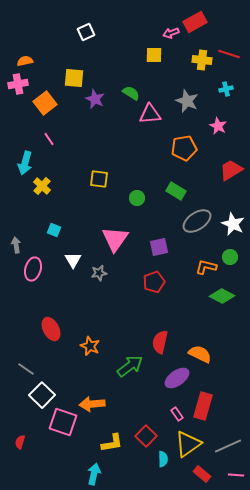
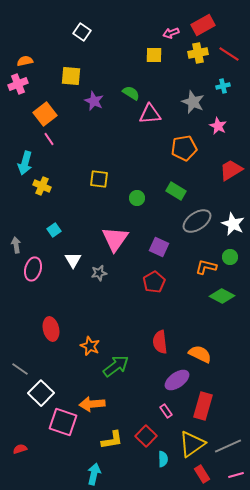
red rectangle at (195, 22): moved 8 px right, 3 px down
white square at (86, 32): moved 4 px left; rotated 30 degrees counterclockwise
red line at (229, 54): rotated 15 degrees clockwise
yellow cross at (202, 60): moved 4 px left, 7 px up; rotated 18 degrees counterclockwise
yellow square at (74, 78): moved 3 px left, 2 px up
pink cross at (18, 84): rotated 12 degrees counterclockwise
cyan cross at (226, 89): moved 3 px left, 3 px up
purple star at (95, 99): moved 1 px left, 2 px down
gray star at (187, 101): moved 6 px right, 1 px down
orange square at (45, 103): moved 11 px down
yellow cross at (42, 186): rotated 18 degrees counterclockwise
cyan square at (54, 230): rotated 32 degrees clockwise
purple square at (159, 247): rotated 36 degrees clockwise
red pentagon at (154, 282): rotated 10 degrees counterclockwise
red ellipse at (51, 329): rotated 15 degrees clockwise
red semicircle at (160, 342): rotated 20 degrees counterclockwise
green arrow at (130, 366): moved 14 px left
gray line at (26, 369): moved 6 px left
purple ellipse at (177, 378): moved 2 px down
white square at (42, 395): moved 1 px left, 2 px up
pink rectangle at (177, 414): moved 11 px left, 3 px up
red semicircle at (20, 442): moved 7 px down; rotated 56 degrees clockwise
yellow L-shape at (112, 443): moved 3 px up
yellow triangle at (188, 444): moved 4 px right
red rectangle at (202, 474): rotated 18 degrees clockwise
pink line at (236, 475): rotated 21 degrees counterclockwise
